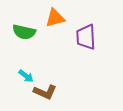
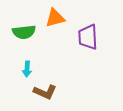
green semicircle: rotated 20 degrees counterclockwise
purple trapezoid: moved 2 px right
cyan arrow: moved 1 px right, 7 px up; rotated 56 degrees clockwise
